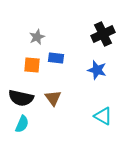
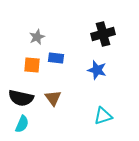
black cross: rotated 10 degrees clockwise
cyan triangle: rotated 48 degrees counterclockwise
